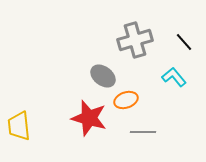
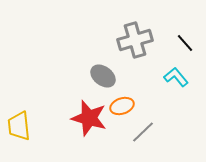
black line: moved 1 px right, 1 px down
cyan L-shape: moved 2 px right
orange ellipse: moved 4 px left, 6 px down
gray line: rotated 45 degrees counterclockwise
